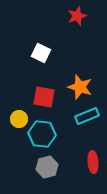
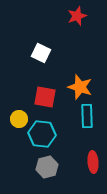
red square: moved 1 px right
cyan rectangle: rotated 70 degrees counterclockwise
